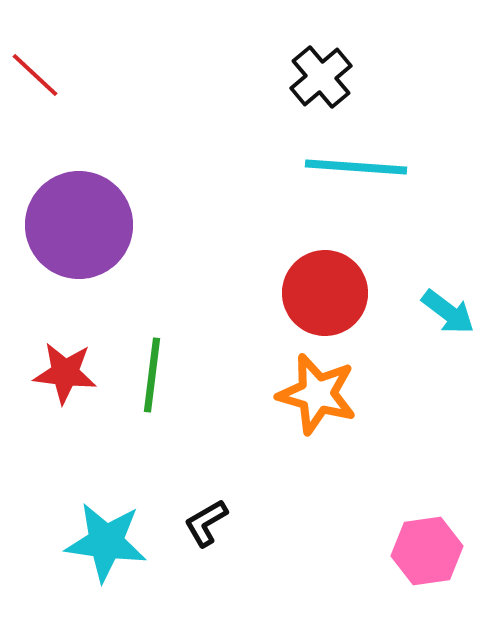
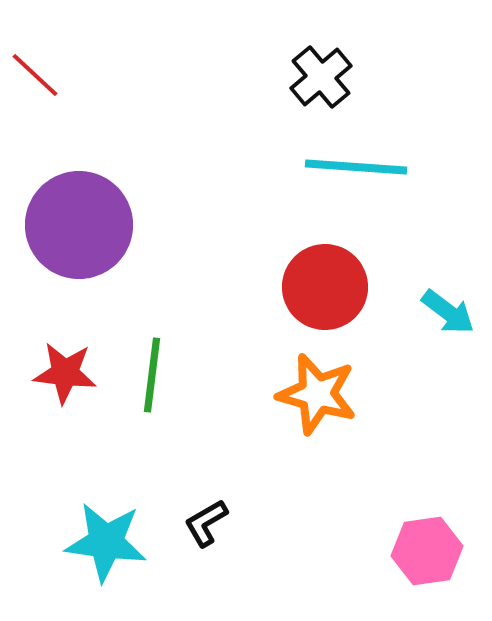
red circle: moved 6 px up
